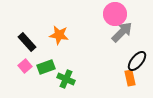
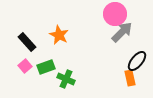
orange star: rotated 18 degrees clockwise
